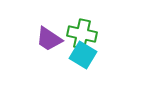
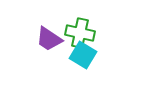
green cross: moved 2 px left, 1 px up
